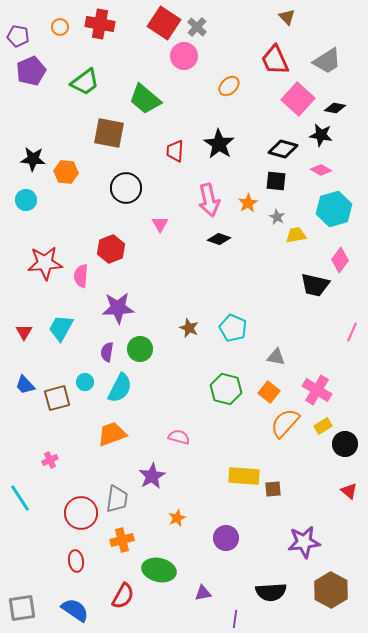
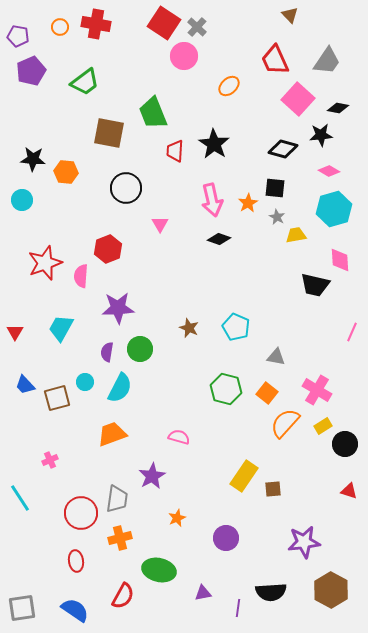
brown triangle at (287, 17): moved 3 px right, 2 px up
red cross at (100, 24): moved 4 px left
gray trapezoid at (327, 61): rotated 24 degrees counterclockwise
green trapezoid at (145, 99): moved 8 px right, 14 px down; rotated 28 degrees clockwise
black diamond at (335, 108): moved 3 px right
black star at (321, 135): rotated 15 degrees counterclockwise
black star at (219, 144): moved 5 px left
pink diamond at (321, 170): moved 8 px right, 1 px down
black square at (276, 181): moved 1 px left, 7 px down
cyan circle at (26, 200): moved 4 px left
pink arrow at (209, 200): moved 3 px right
red hexagon at (111, 249): moved 3 px left
pink diamond at (340, 260): rotated 40 degrees counterclockwise
red star at (45, 263): rotated 16 degrees counterclockwise
cyan pentagon at (233, 328): moved 3 px right, 1 px up
red triangle at (24, 332): moved 9 px left
orange square at (269, 392): moved 2 px left, 1 px down
yellow rectangle at (244, 476): rotated 60 degrees counterclockwise
red triangle at (349, 491): rotated 24 degrees counterclockwise
orange cross at (122, 540): moved 2 px left, 2 px up
purple line at (235, 619): moved 3 px right, 11 px up
